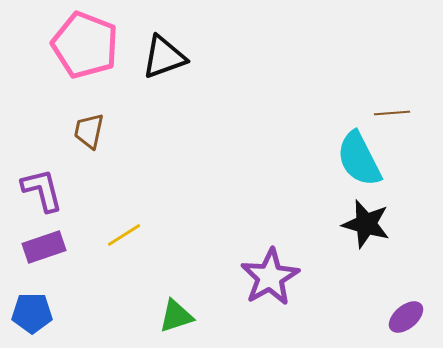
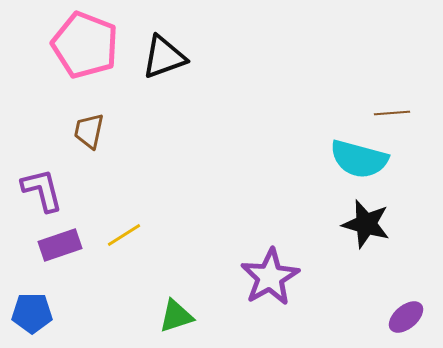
cyan semicircle: rotated 48 degrees counterclockwise
purple rectangle: moved 16 px right, 2 px up
